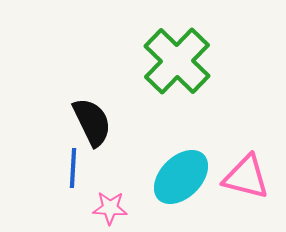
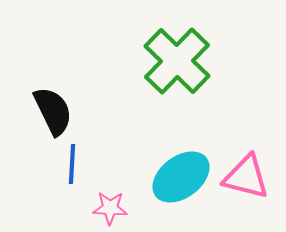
black semicircle: moved 39 px left, 11 px up
blue line: moved 1 px left, 4 px up
cyan ellipse: rotated 8 degrees clockwise
